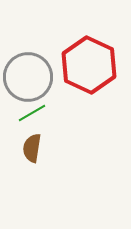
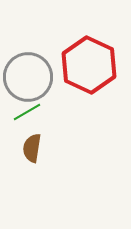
green line: moved 5 px left, 1 px up
